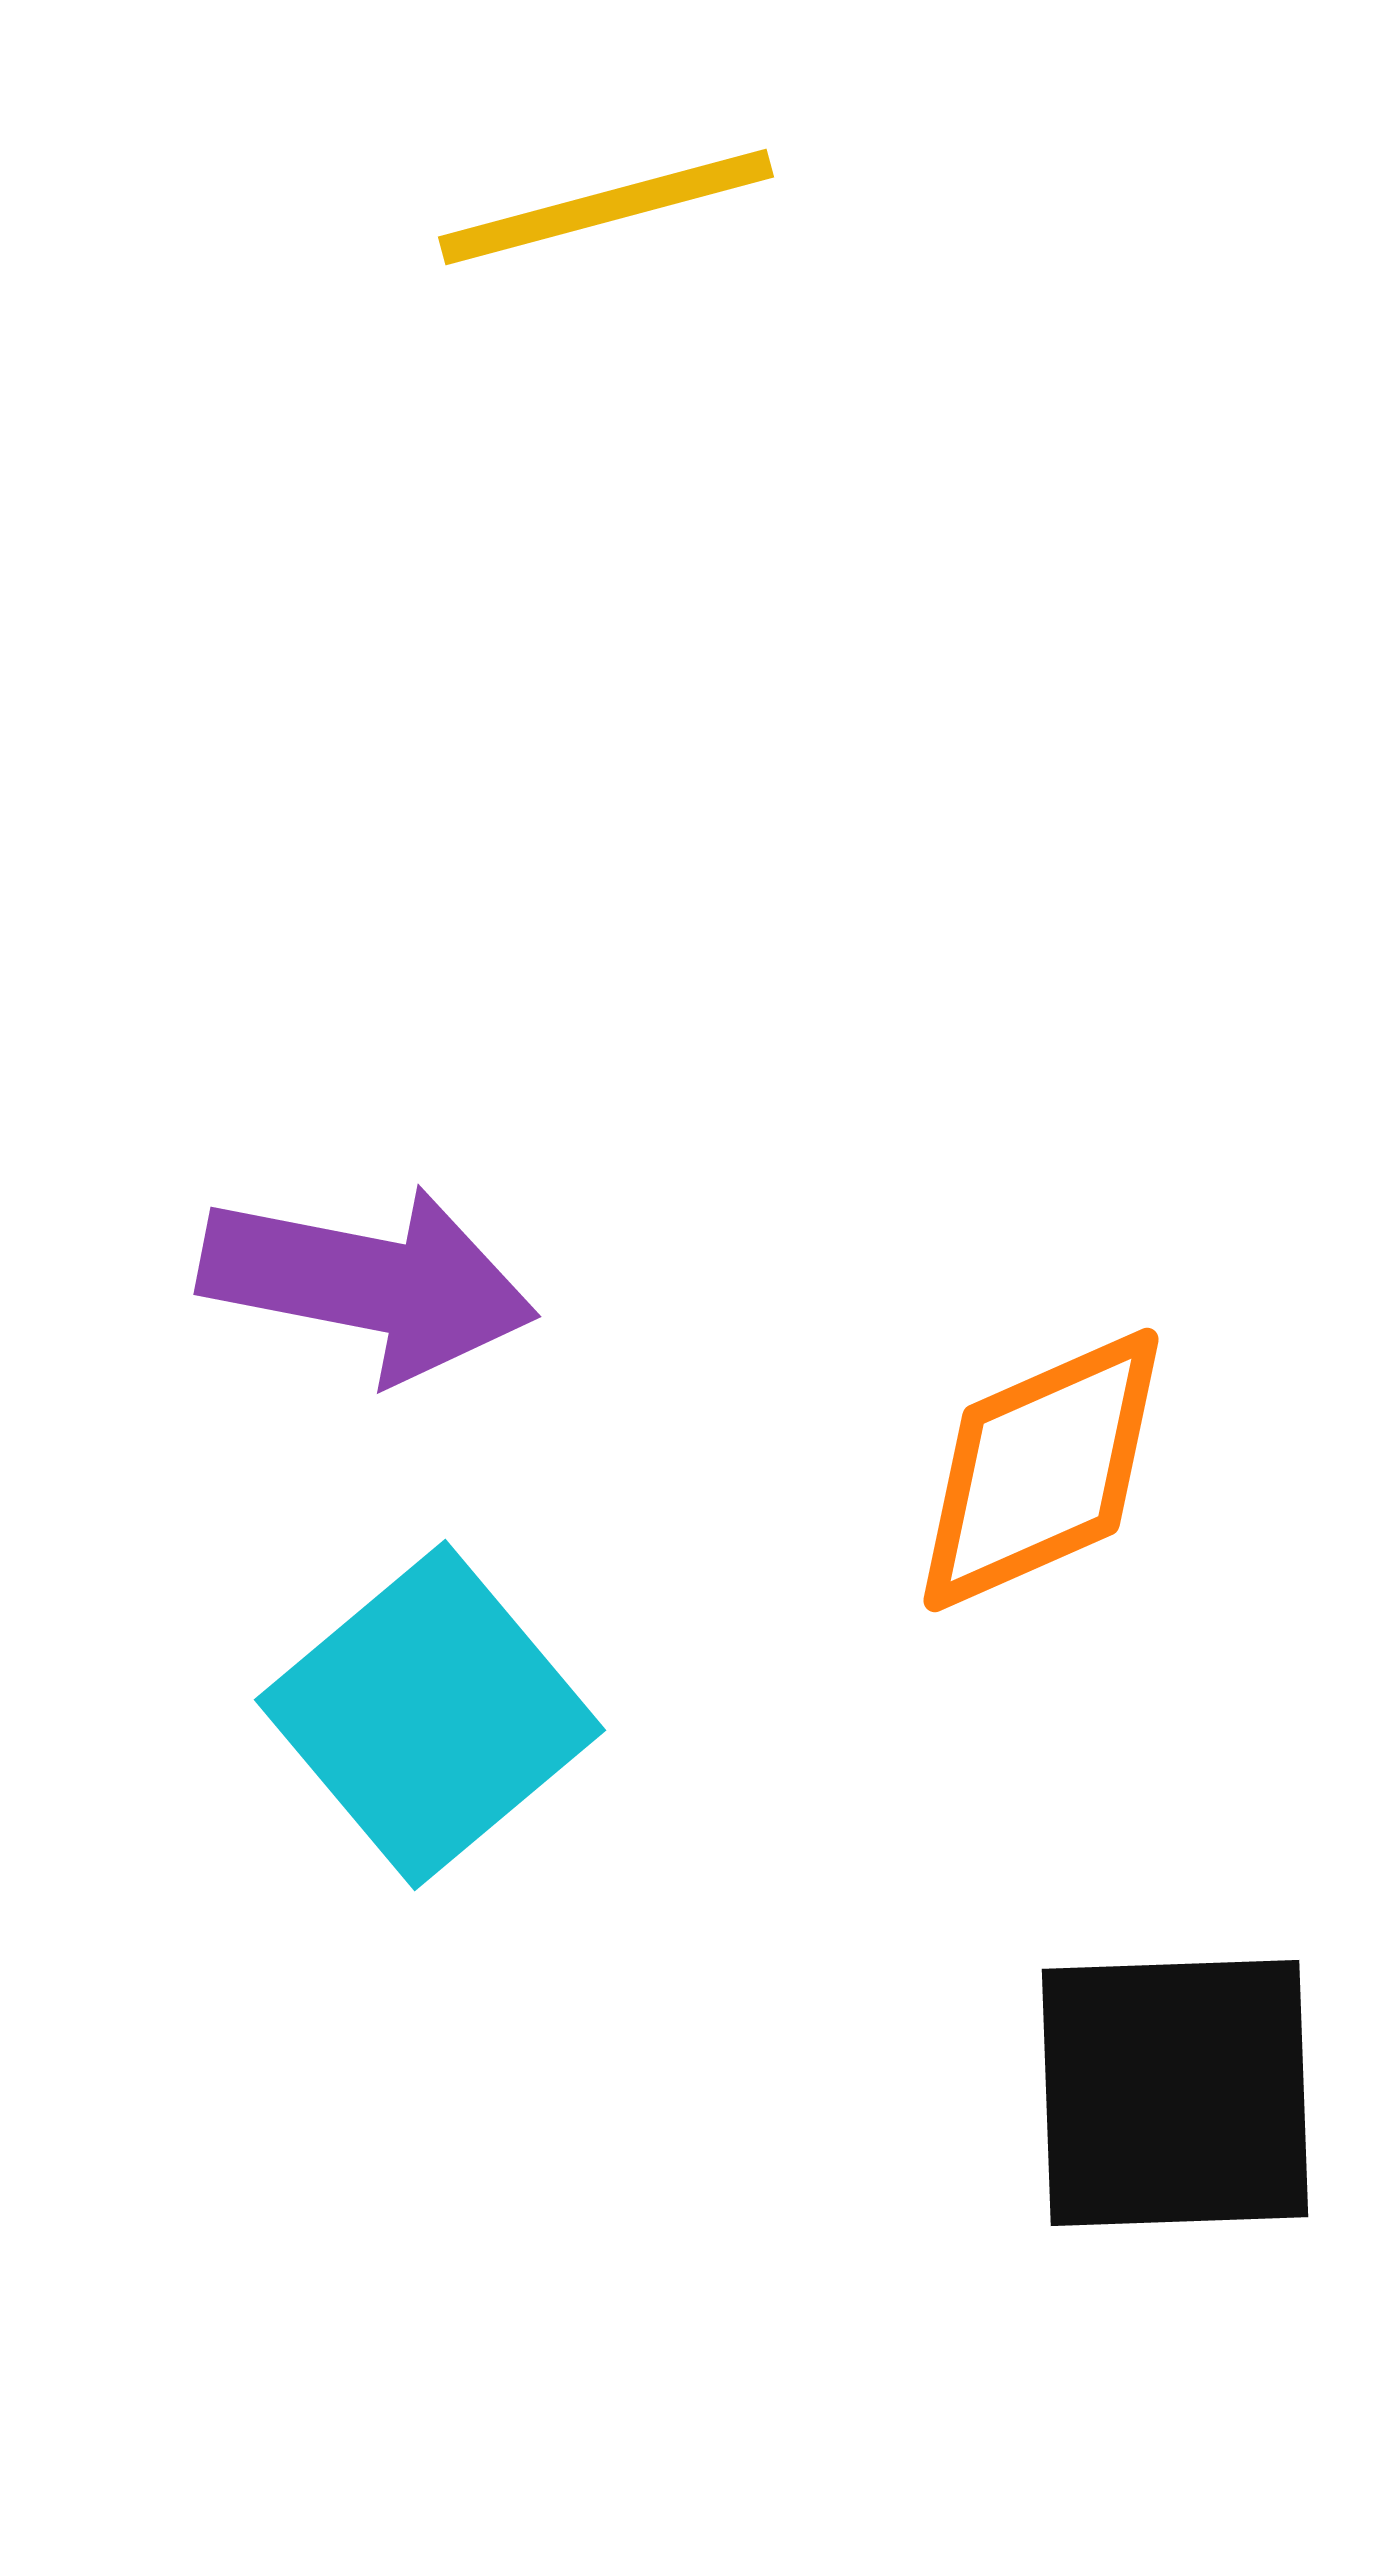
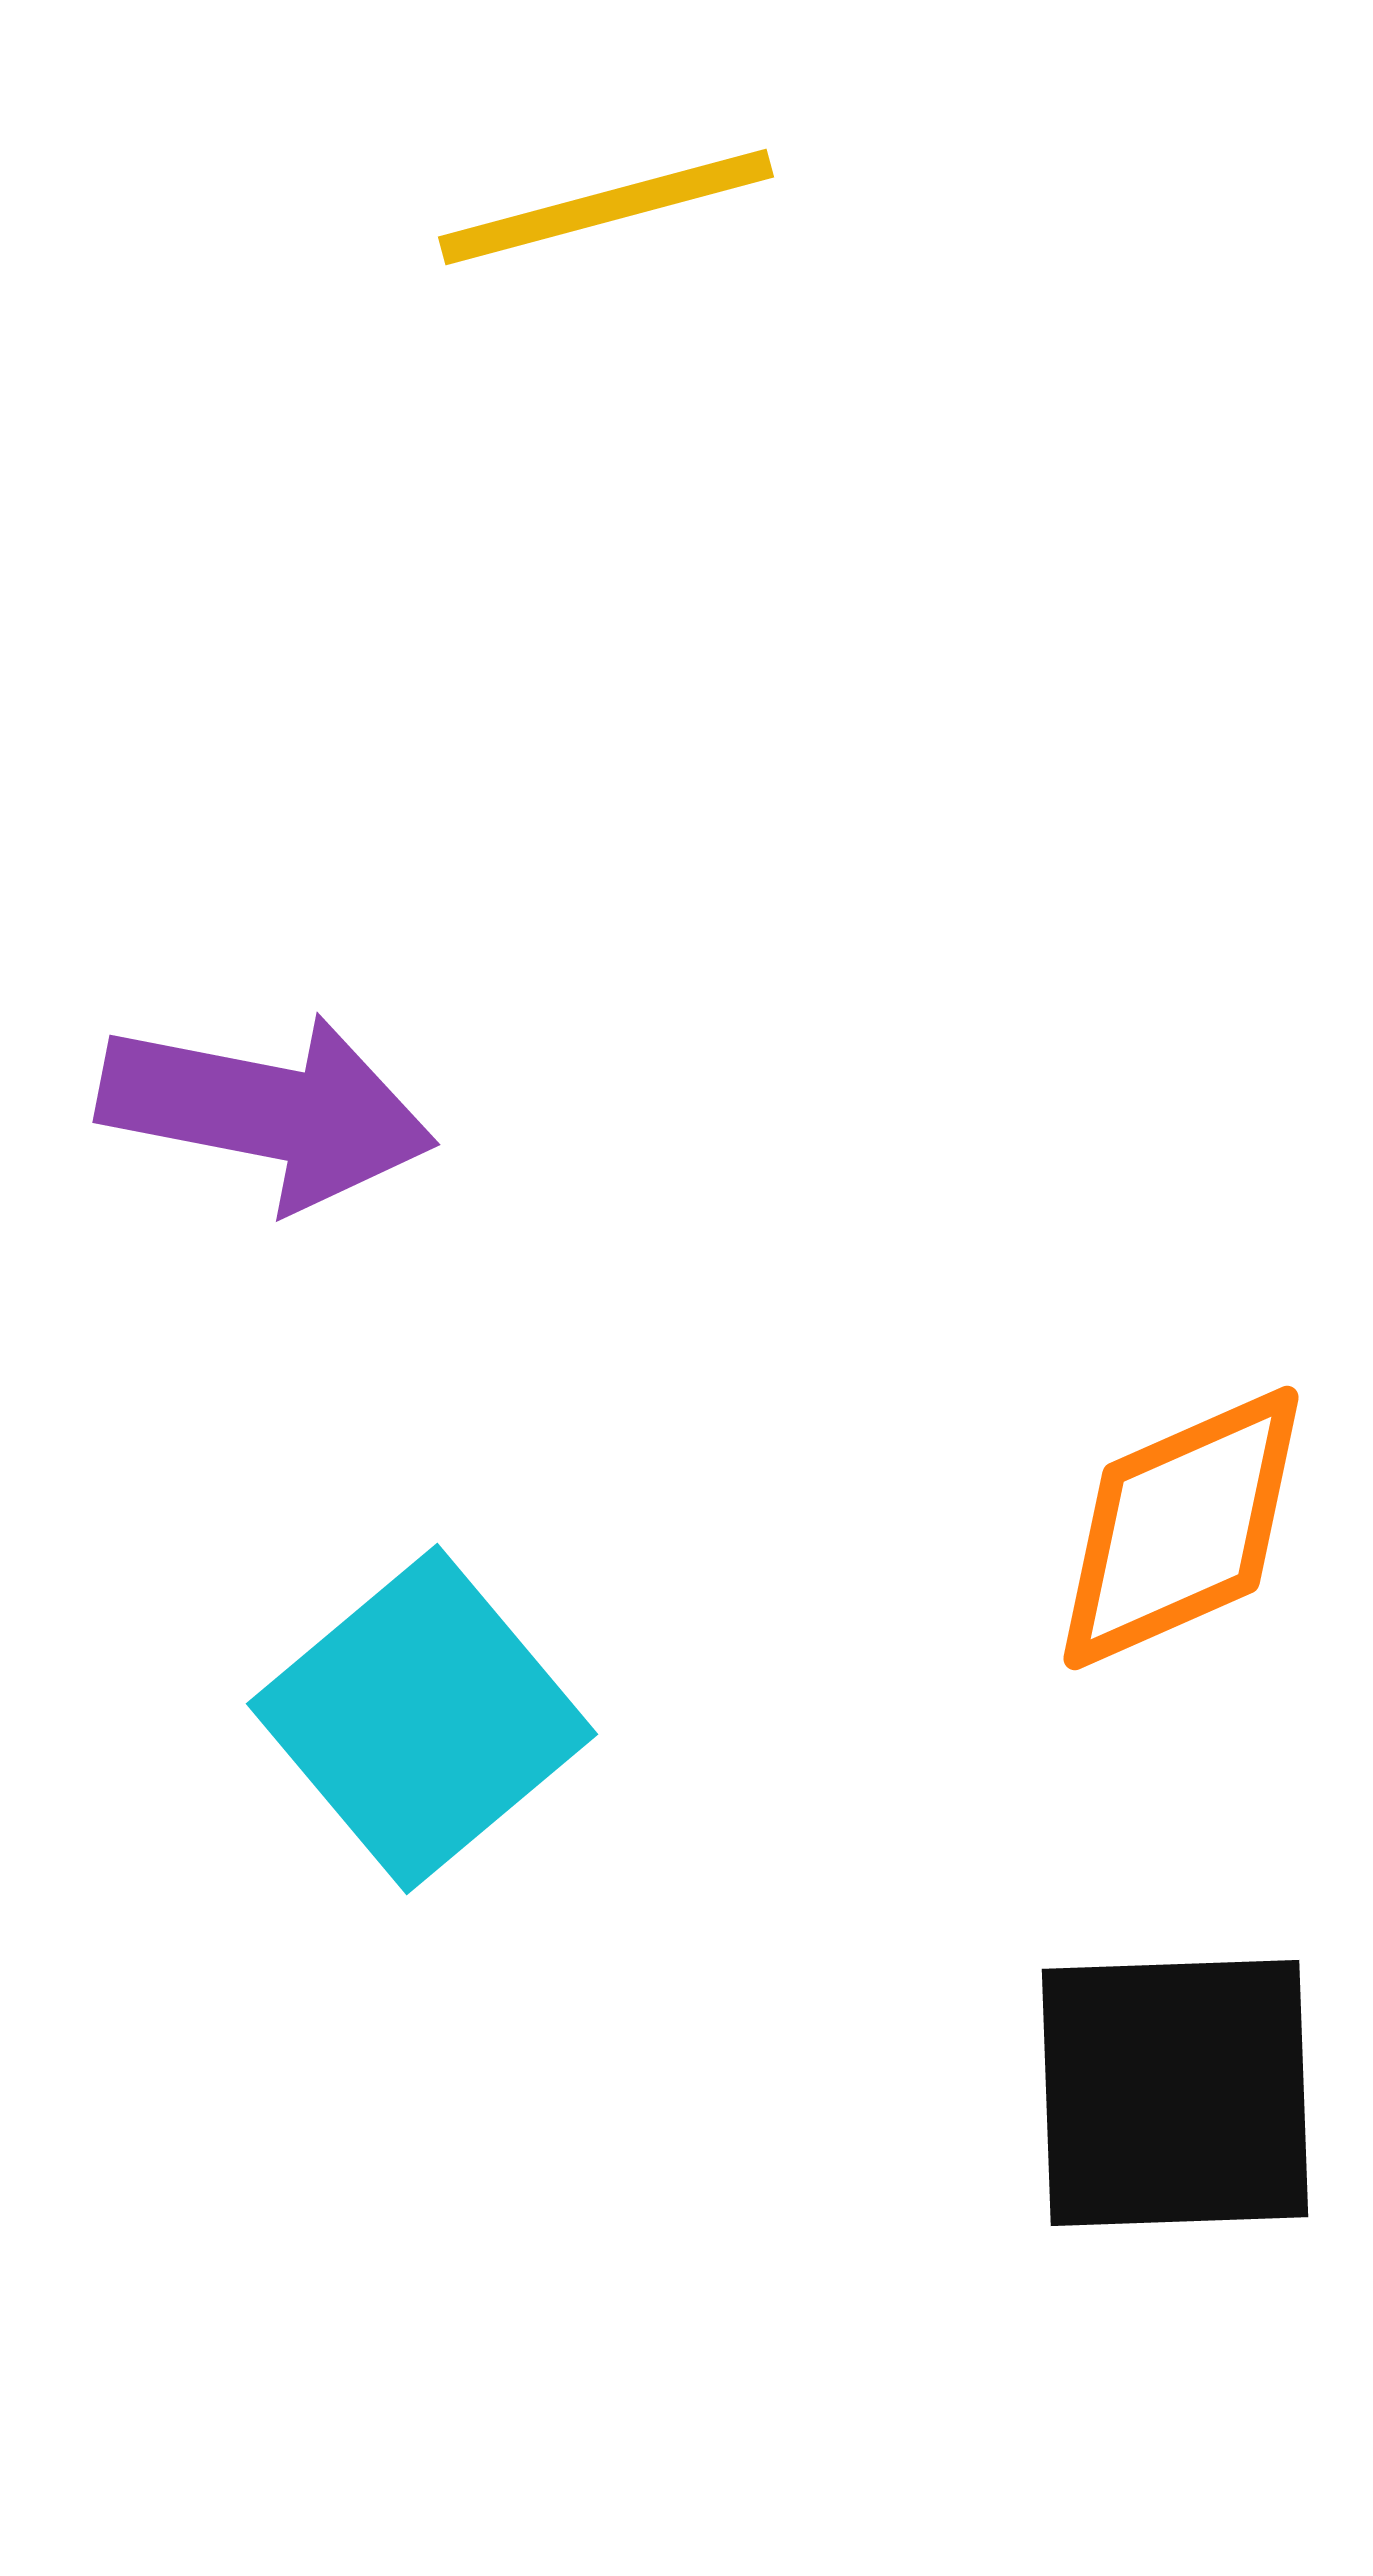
purple arrow: moved 101 px left, 172 px up
orange diamond: moved 140 px right, 58 px down
cyan square: moved 8 px left, 4 px down
